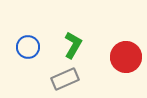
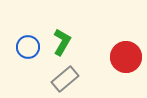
green L-shape: moved 11 px left, 3 px up
gray rectangle: rotated 16 degrees counterclockwise
